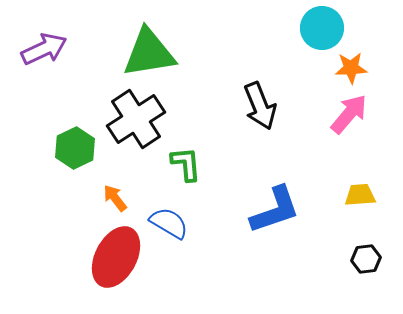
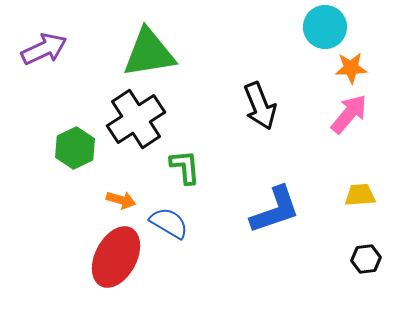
cyan circle: moved 3 px right, 1 px up
green L-shape: moved 1 px left, 3 px down
orange arrow: moved 6 px right, 2 px down; rotated 144 degrees clockwise
